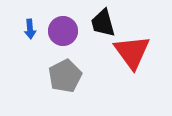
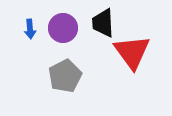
black trapezoid: rotated 12 degrees clockwise
purple circle: moved 3 px up
